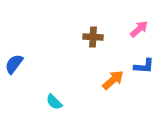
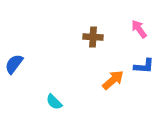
pink arrow: rotated 84 degrees counterclockwise
